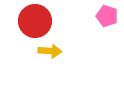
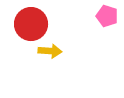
red circle: moved 4 px left, 3 px down
